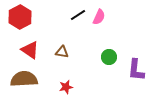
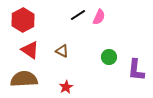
red hexagon: moved 3 px right, 3 px down
brown triangle: moved 1 px up; rotated 16 degrees clockwise
red star: rotated 16 degrees counterclockwise
